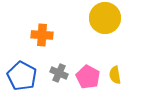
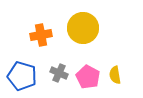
yellow circle: moved 22 px left, 10 px down
orange cross: moved 1 px left; rotated 15 degrees counterclockwise
blue pentagon: rotated 12 degrees counterclockwise
